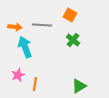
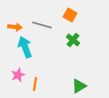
gray line: rotated 12 degrees clockwise
